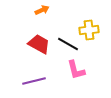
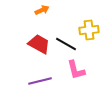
black line: moved 2 px left
purple line: moved 6 px right
